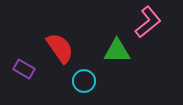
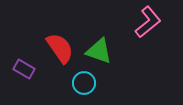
green triangle: moved 18 px left; rotated 20 degrees clockwise
cyan circle: moved 2 px down
